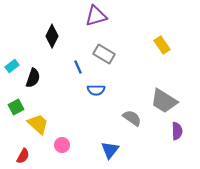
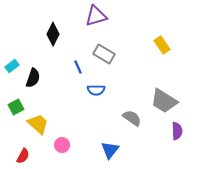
black diamond: moved 1 px right, 2 px up
